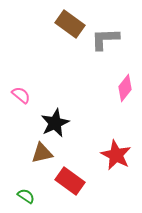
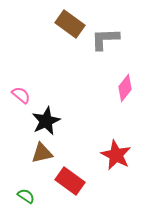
black star: moved 9 px left, 2 px up
